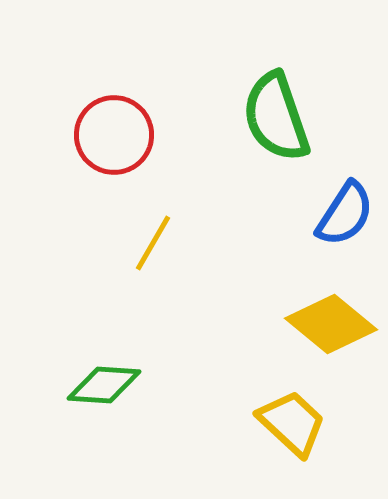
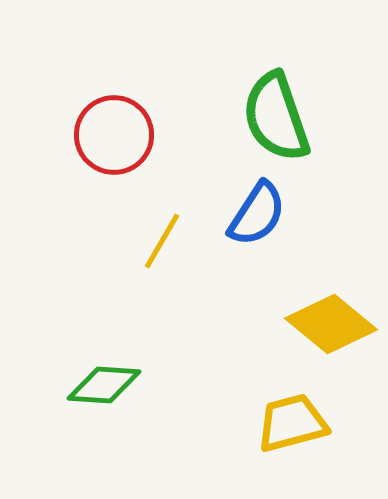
blue semicircle: moved 88 px left
yellow line: moved 9 px right, 2 px up
yellow trapezoid: rotated 58 degrees counterclockwise
